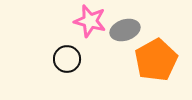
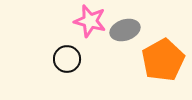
orange pentagon: moved 7 px right
